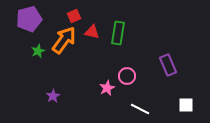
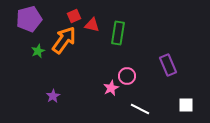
red triangle: moved 7 px up
pink star: moved 4 px right
